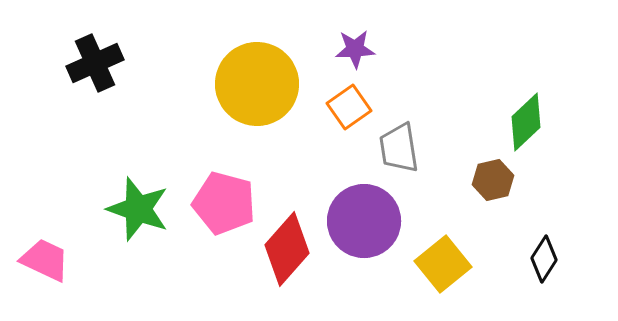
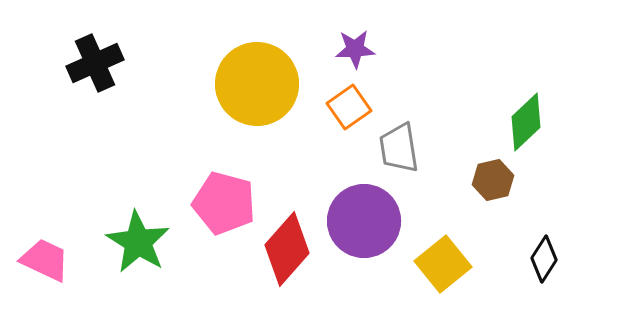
green star: moved 33 px down; rotated 12 degrees clockwise
